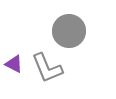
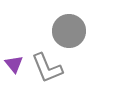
purple triangle: rotated 24 degrees clockwise
